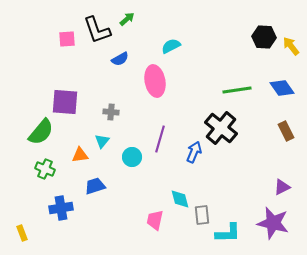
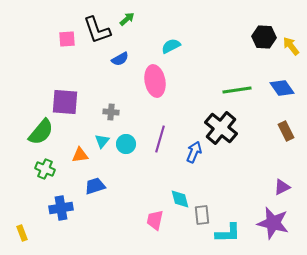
cyan circle: moved 6 px left, 13 px up
